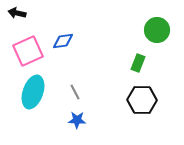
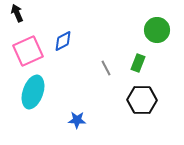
black arrow: rotated 54 degrees clockwise
blue diamond: rotated 20 degrees counterclockwise
gray line: moved 31 px right, 24 px up
